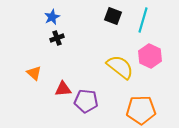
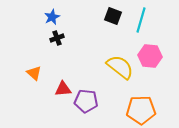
cyan line: moved 2 px left
pink hexagon: rotated 20 degrees counterclockwise
